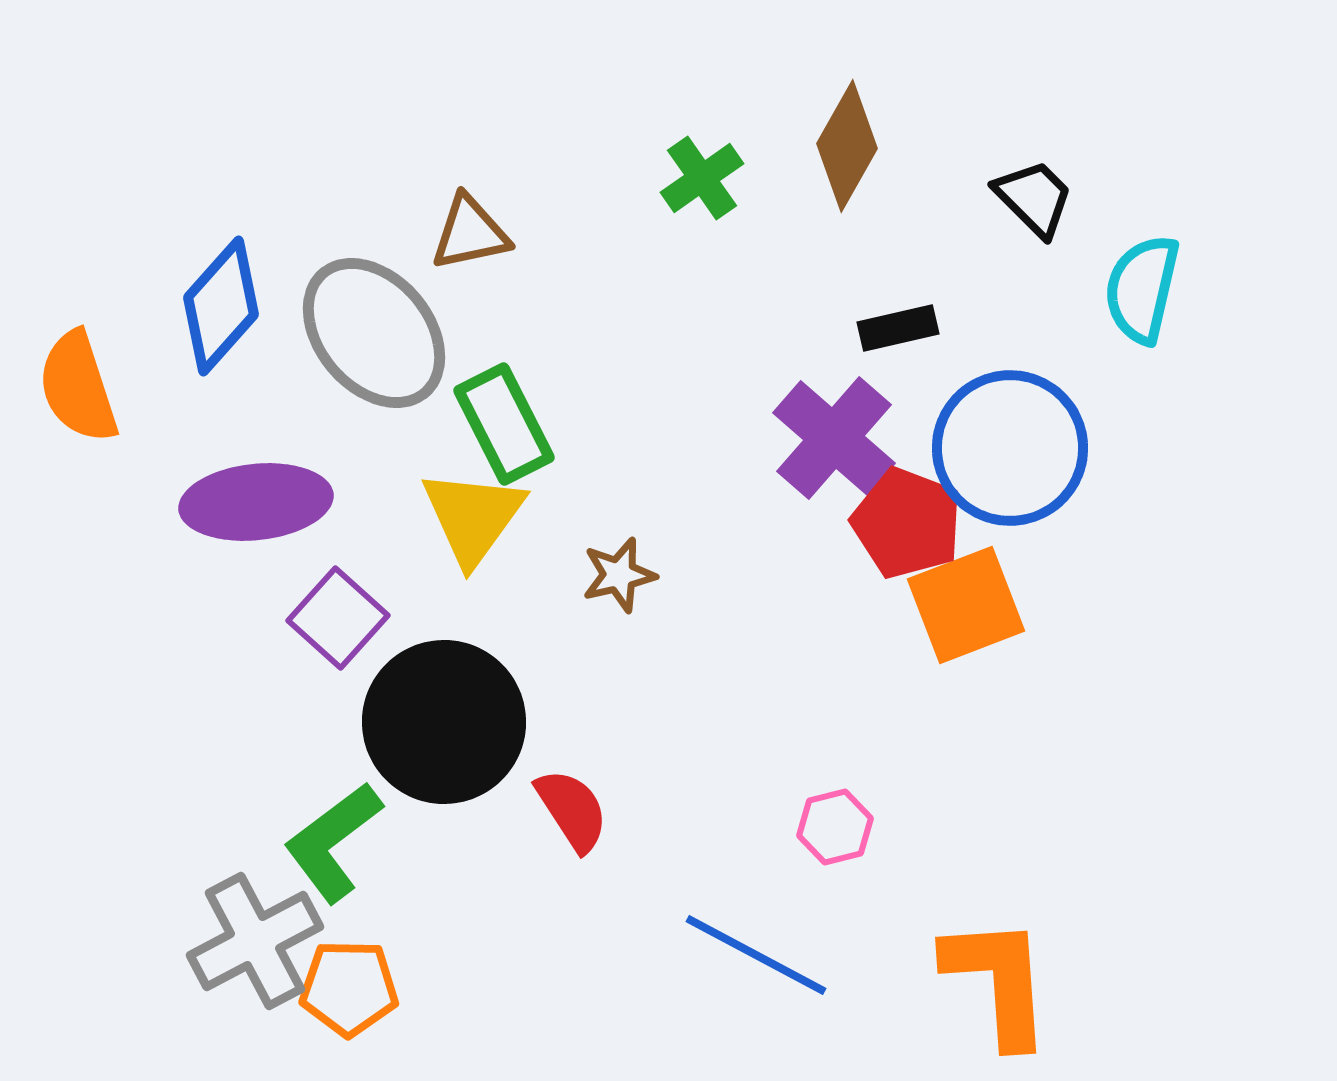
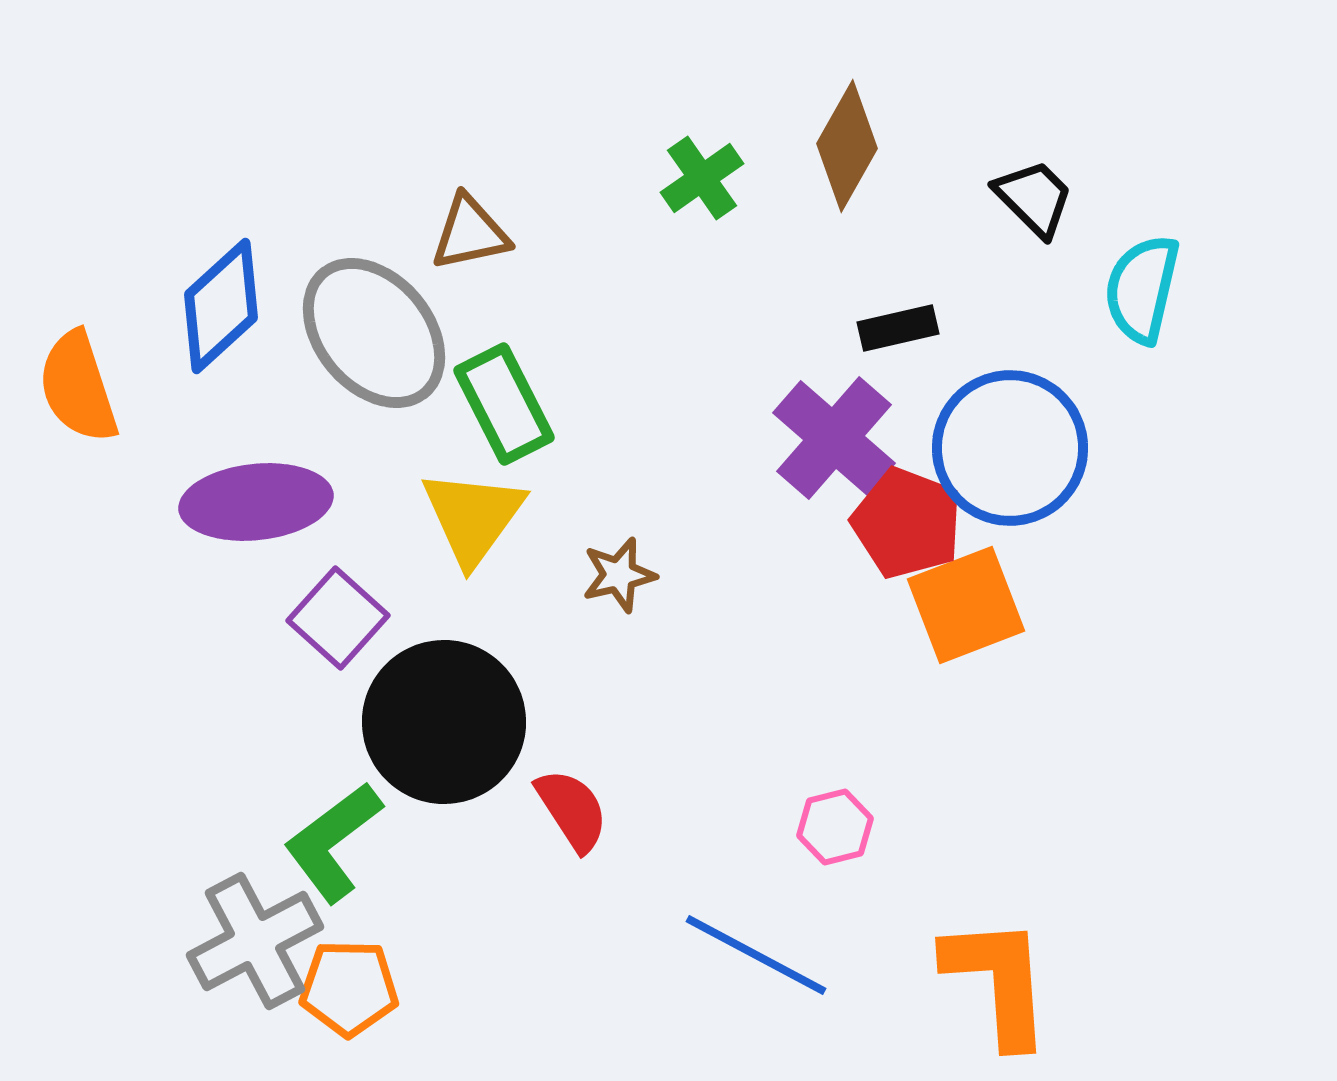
blue diamond: rotated 6 degrees clockwise
green rectangle: moved 20 px up
